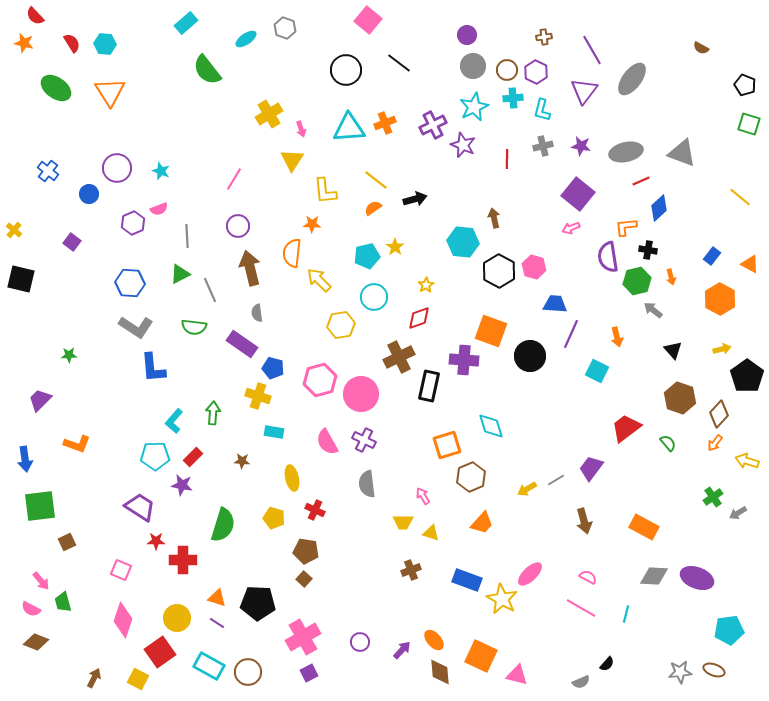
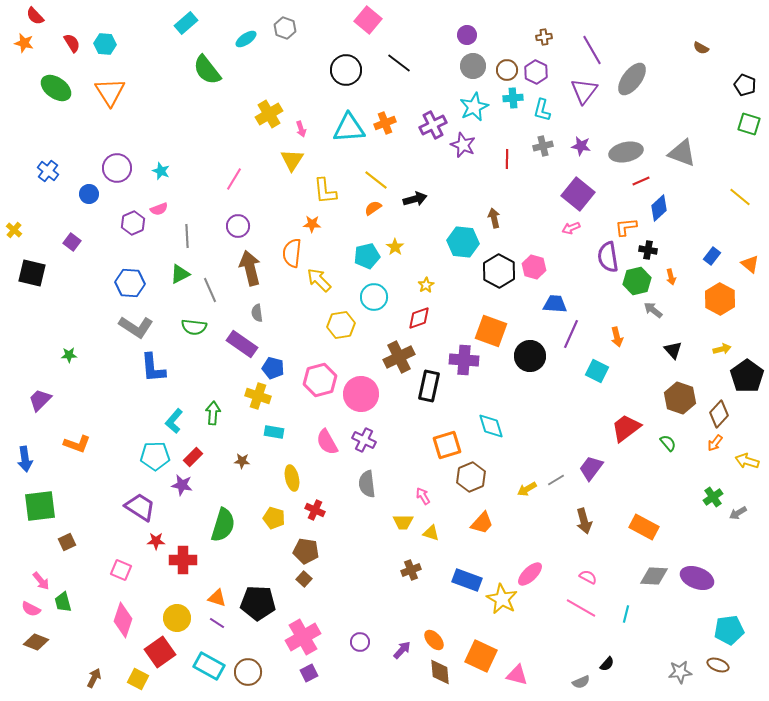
orange triangle at (750, 264): rotated 12 degrees clockwise
black square at (21, 279): moved 11 px right, 6 px up
brown ellipse at (714, 670): moved 4 px right, 5 px up
